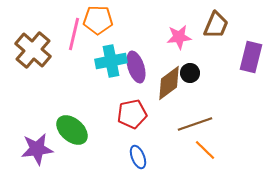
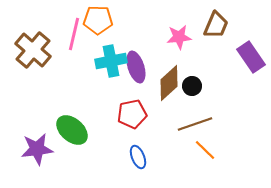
purple rectangle: rotated 48 degrees counterclockwise
black circle: moved 2 px right, 13 px down
brown diamond: rotated 6 degrees counterclockwise
